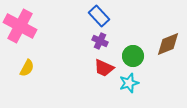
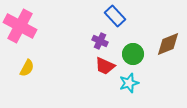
blue rectangle: moved 16 px right
green circle: moved 2 px up
red trapezoid: moved 1 px right, 2 px up
